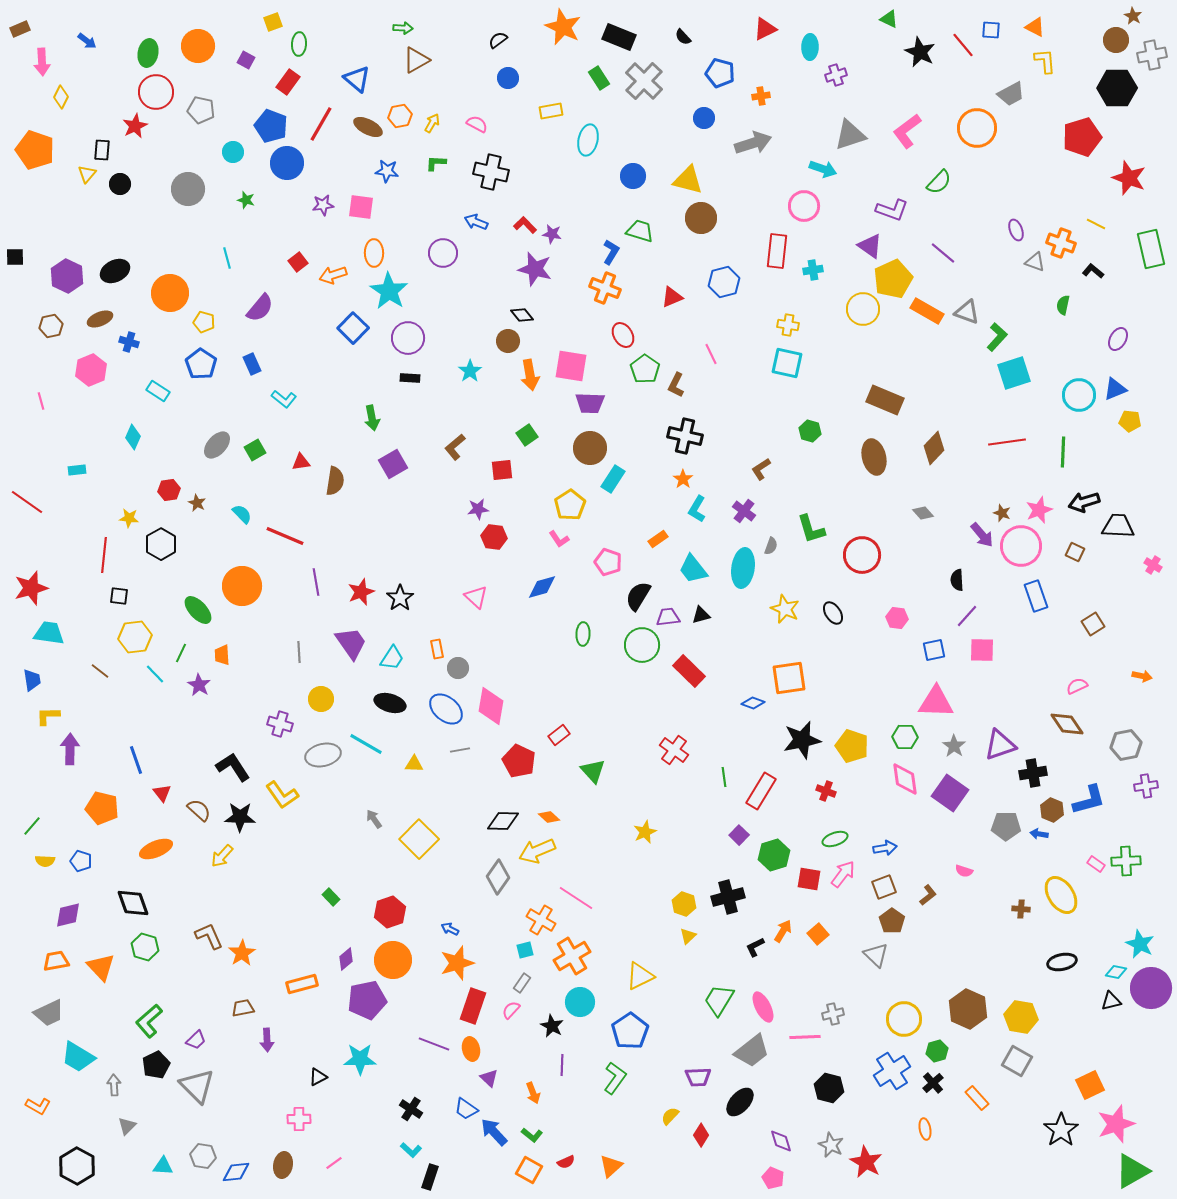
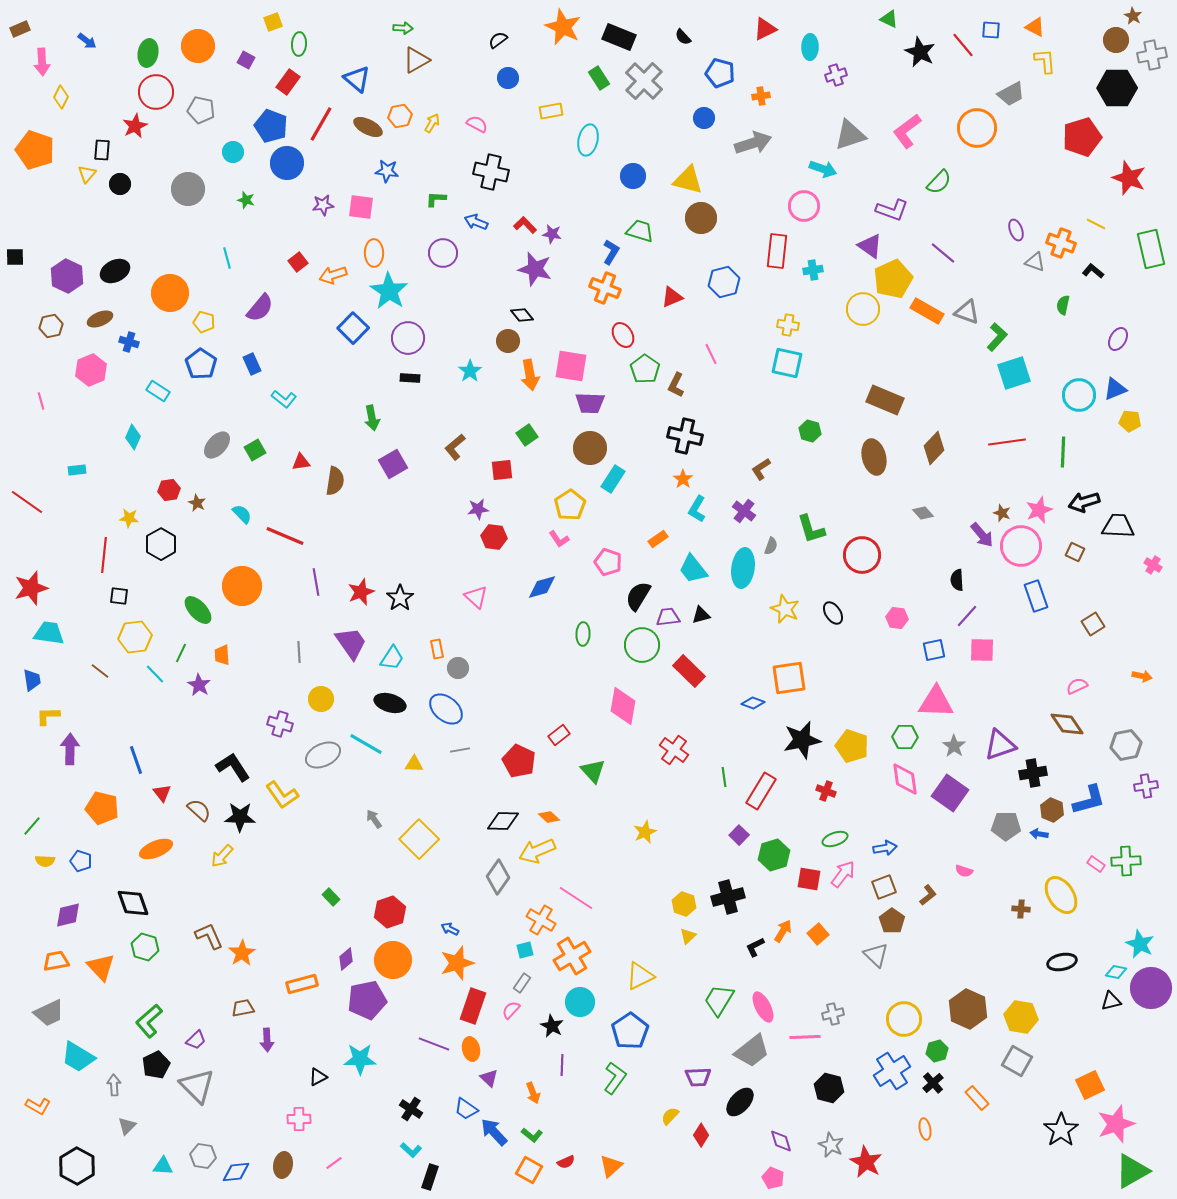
green L-shape at (436, 163): moved 36 px down
pink diamond at (491, 706): moved 132 px right
gray ellipse at (323, 755): rotated 12 degrees counterclockwise
